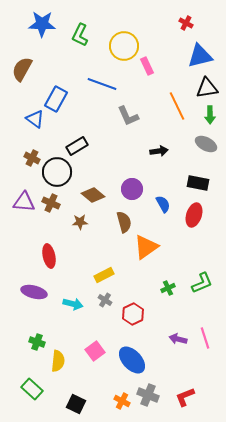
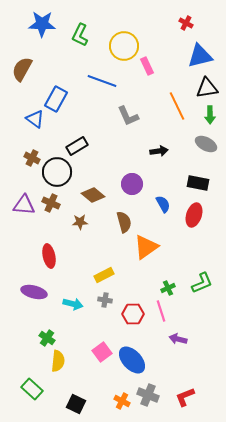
blue line at (102, 84): moved 3 px up
purple circle at (132, 189): moved 5 px up
purple triangle at (24, 202): moved 3 px down
gray cross at (105, 300): rotated 24 degrees counterclockwise
red hexagon at (133, 314): rotated 25 degrees clockwise
pink line at (205, 338): moved 44 px left, 27 px up
green cross at (37, 342): moved 10 px right, 4 px up; rotated 14 degrees clockwise
pink square at (95, 351): moved 7 px right, 1 px down
